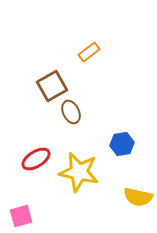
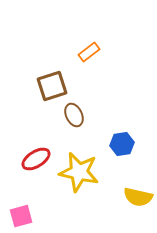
brown square: rotated 12 degrees clockwise
brown ellipse: moved 3 px right, 3 px down
